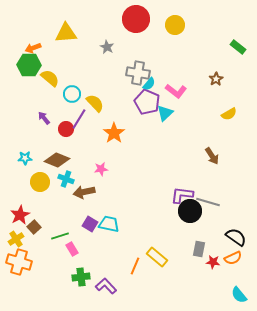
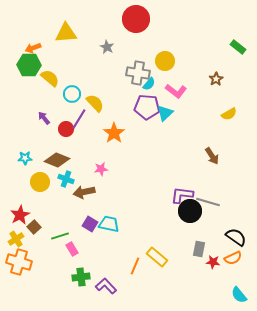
yellow circle at (175, 25): moved 10 px left, 36 px down
purple pentagon at (147, 102): moved 5 px down; rotated 20 degrees counterclockwise
